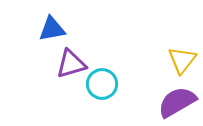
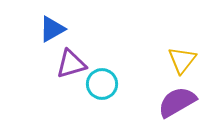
blue triangle: rotated 20 degrees counterclockwise
